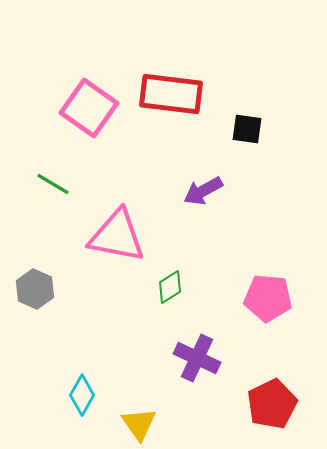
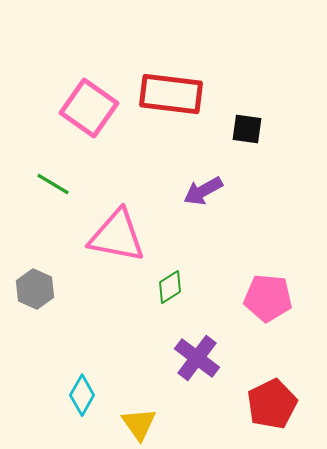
purple cross: rotated 12 degrees clockwise
